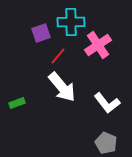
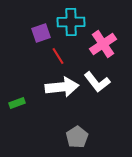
pink cross: moved 5 px right, 1 px up
red line: rotated 72 degrees counterclockwise
white arrow: rotated 56 degrees counterclockwise
white L-shape: moved 10 px left, 21 px up
gray pentagon: moved 29 px left, 6 px up; rotated 15 degrees clockwise
